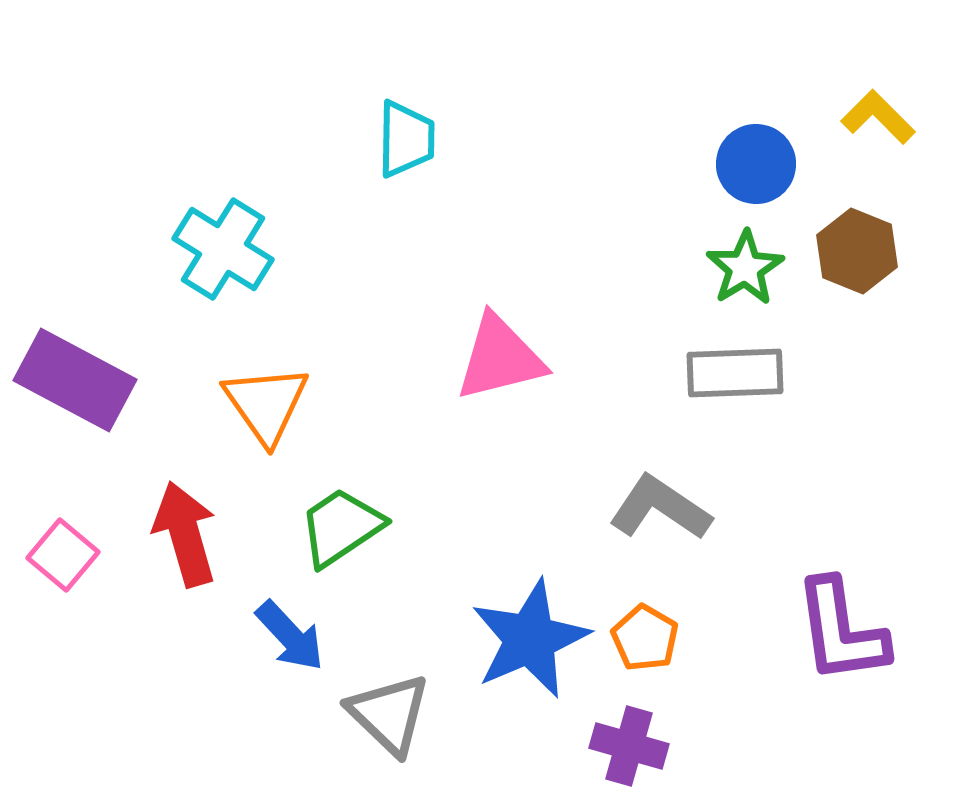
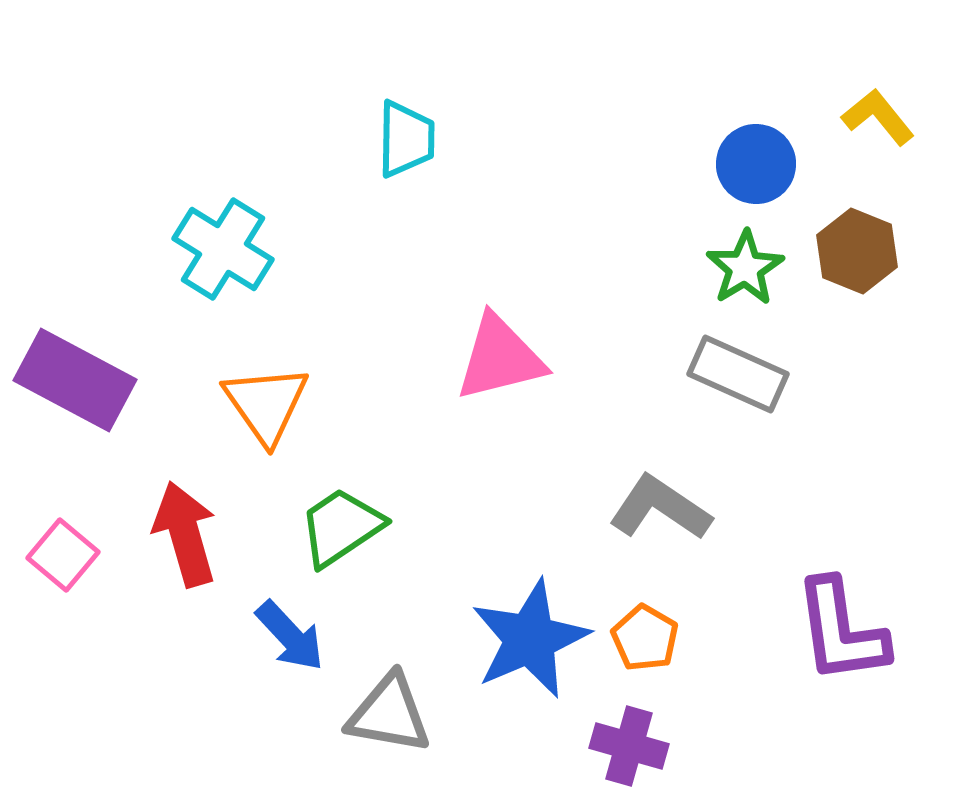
yellow L-shape: rotated 6 degrees clockwise
gray rectangle: moved 3 px right, 1 px down; rotated 26 degrees clockwise
gray triangle: rotated 34 degrees counterclockwise
